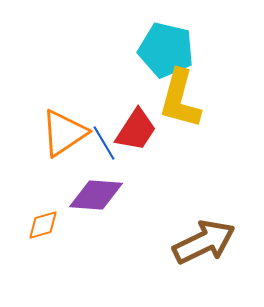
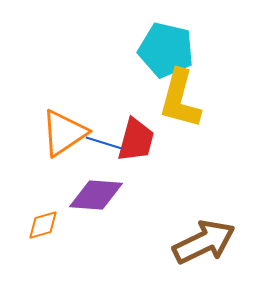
red trapezoid: moved 10 px down; rotated 18 degrees counterclockwise
blue line: rotated 42 degrees counterclockwise
